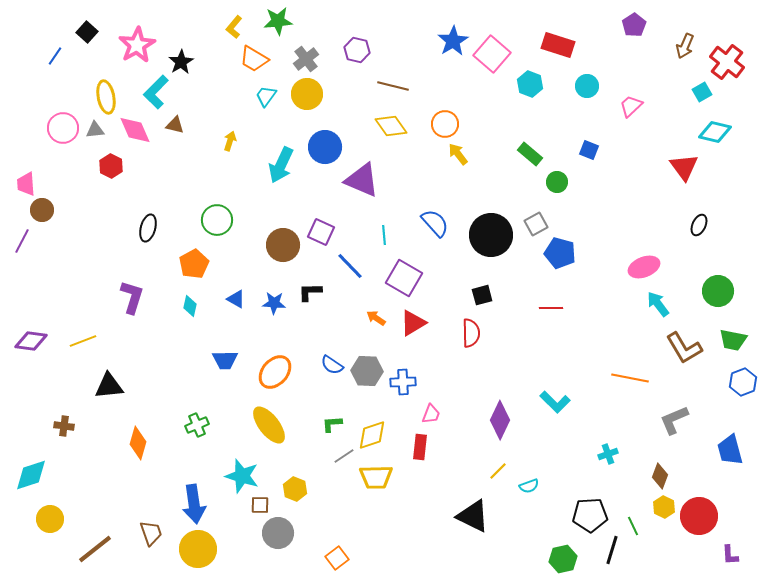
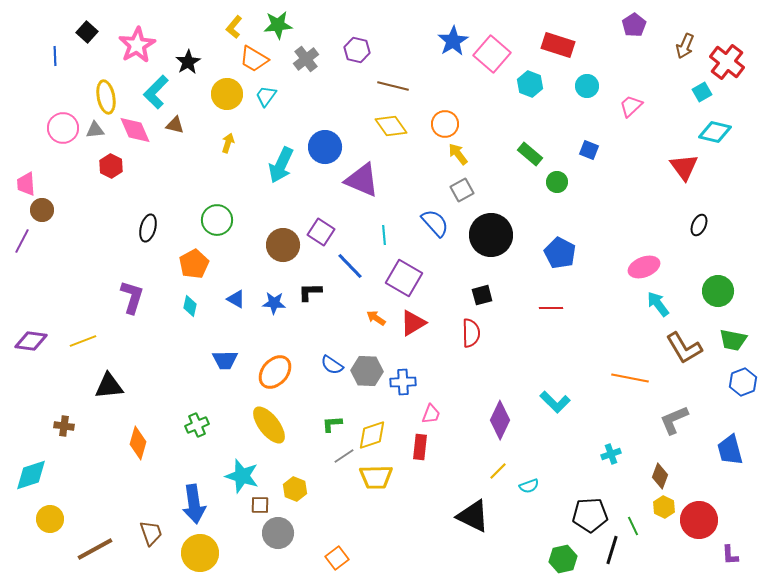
green star at (278, 21): moved 4 px down
blue line at (55, 56): rotated 36 degrees counterclockwise
black star at (181, 62): moved 7 px right
yellow circle at (307, 94): moved 80 px left
yellow arrow at (230, 141): moved 2 px left, 2 px down
gray square at (536, 224): moved 74 px left, 34 px up
purple square at (321, 232): rotated 8 degrees clockwise
blue pentagon at (560, 253): rotated 12 degrees clockwise
cyan cross at (608, 454): moved 3 px right
red circle at (699, 516): moved 4 px down
brown line at (95, 549): rotated 9 degrees clockwise
yellow circle at (198, 549): moved 2 px right, 4 px down
